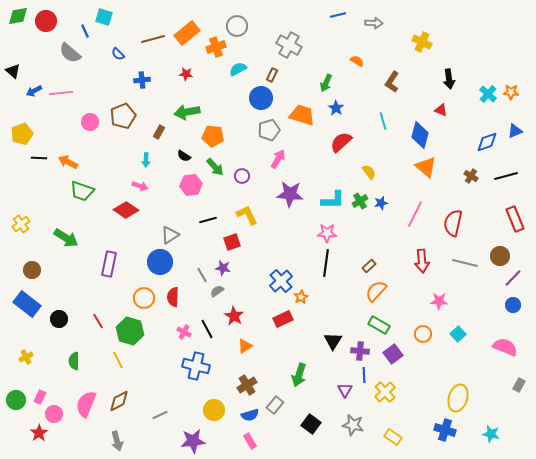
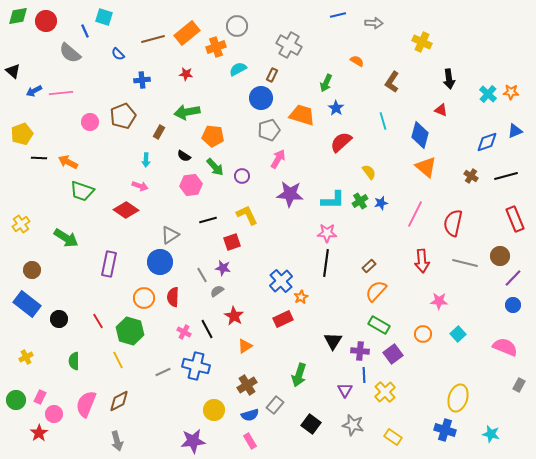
gray line at (160, 415): moved 3 px right, 43 px up
